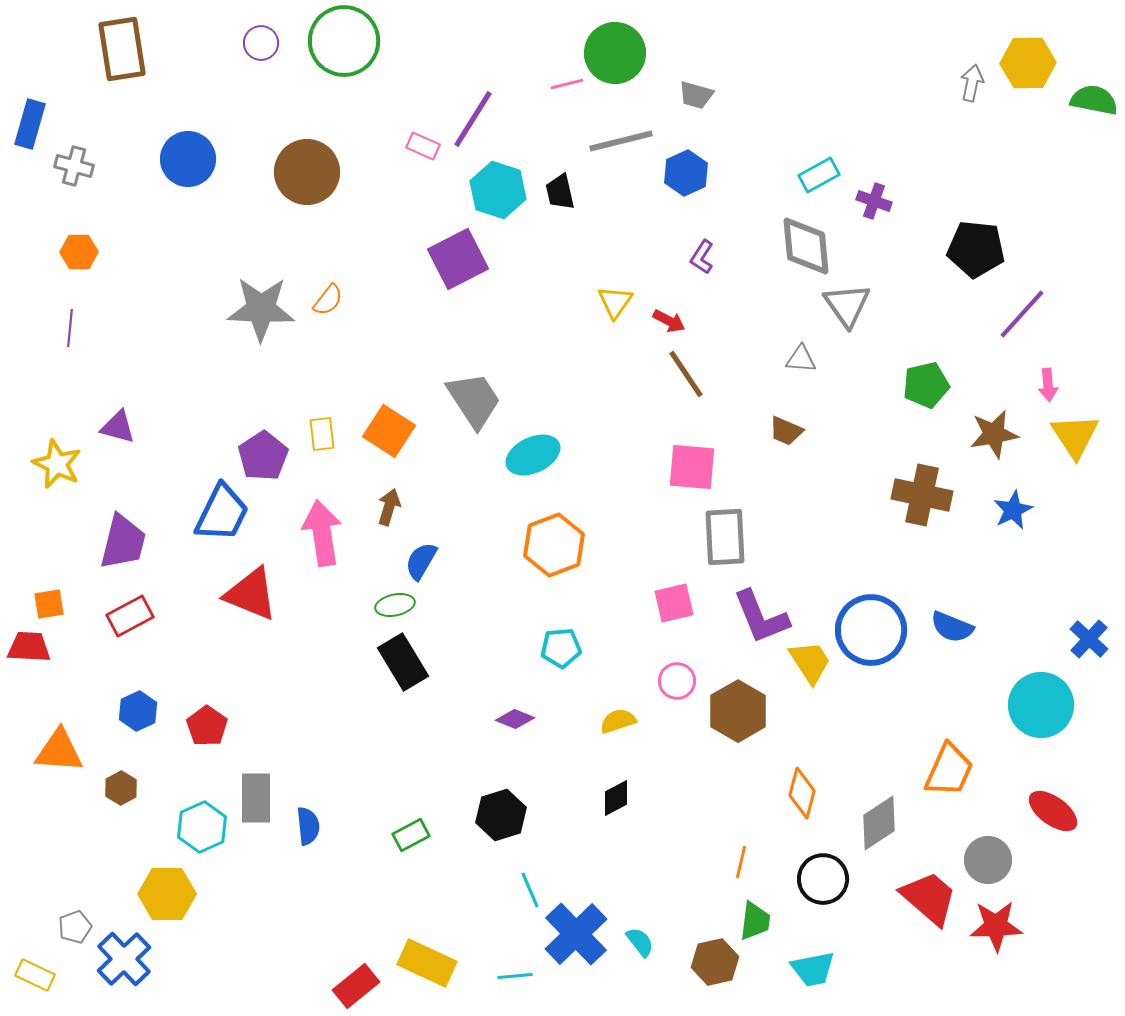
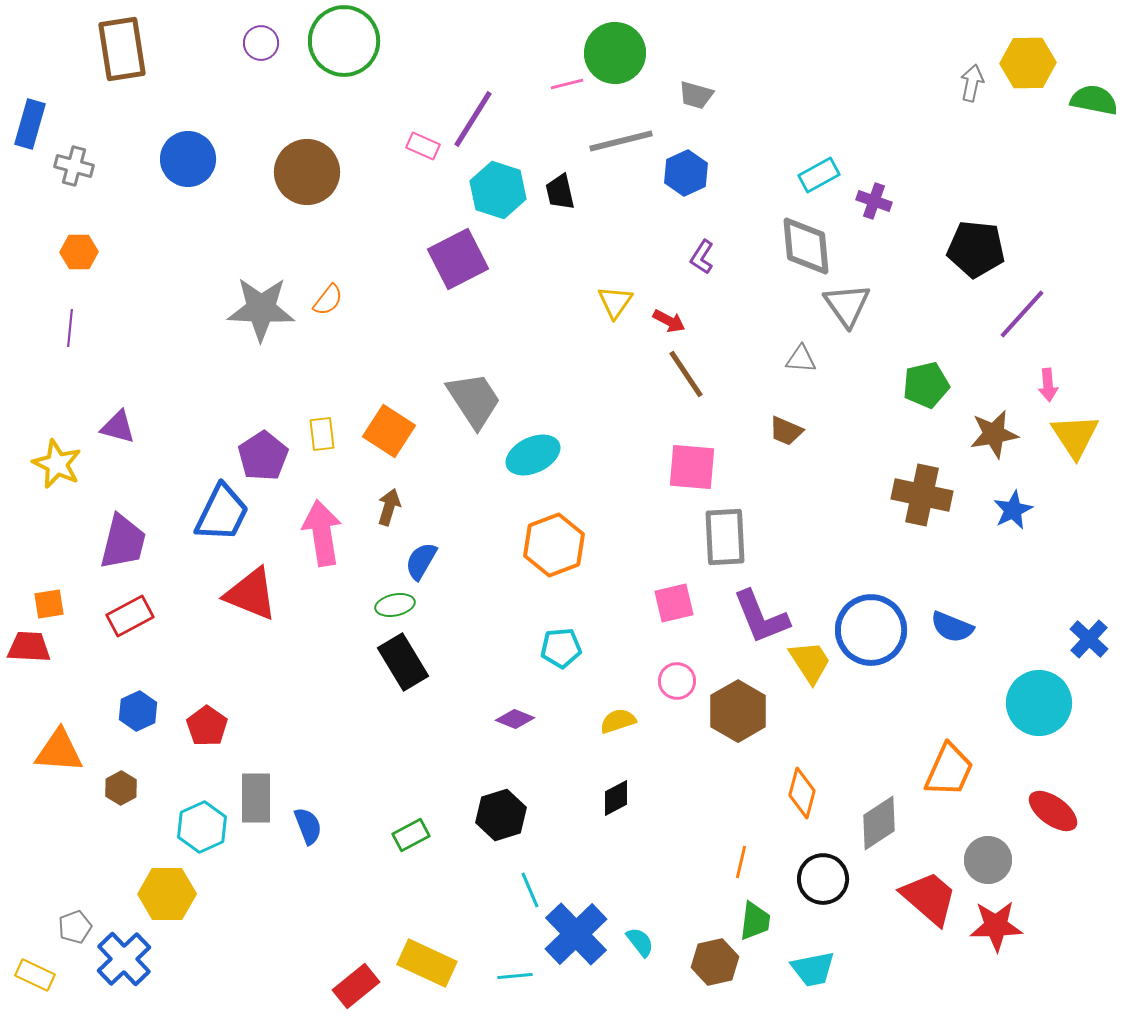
cyan circle at (1041, 705): moved 2 px left, 2 px up
blue semicircle at (308, 826): rotated 15 degrees counterclockwise
